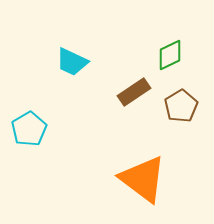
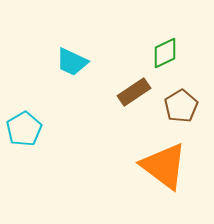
green diamond: moved 5 px left, 2 px up
cyan pentagon: moved 5 px left
orange triangle: moved 21 px right, 13 px up
